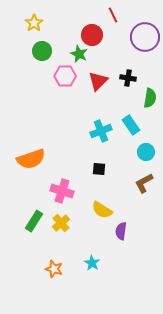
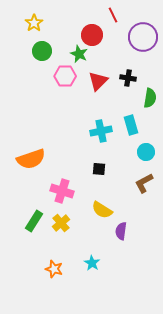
purple circle: moved 2 px left
cyan rectangle: rotated 18 degrees clockwise
cyan cross: rotated 10 degrees clockwise
